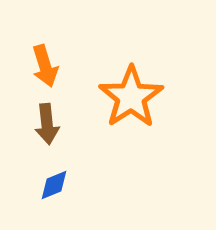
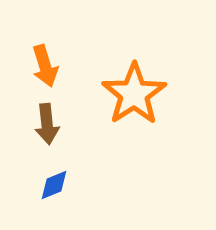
orange star: moved 3 px right, 3 px up
